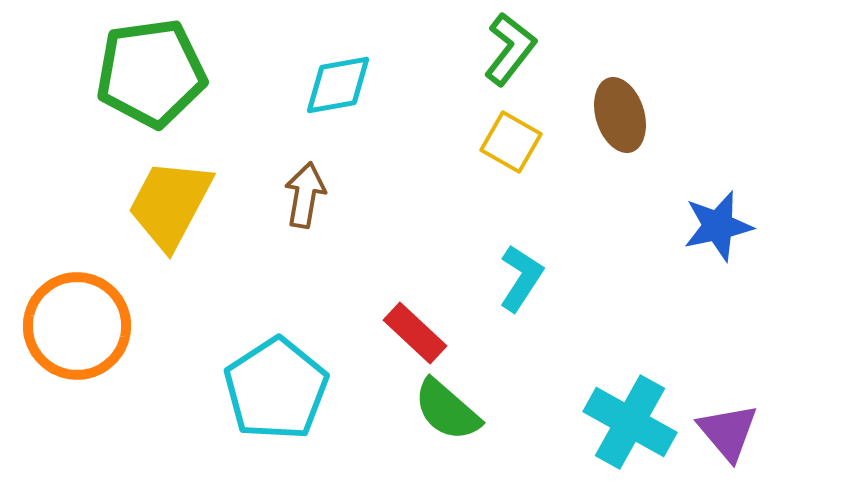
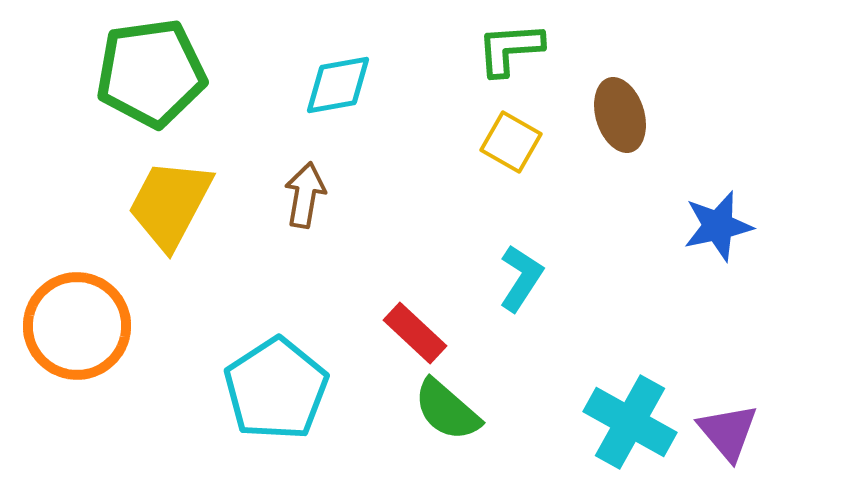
green L-shape: rotated 132 degrees counterclockwise
